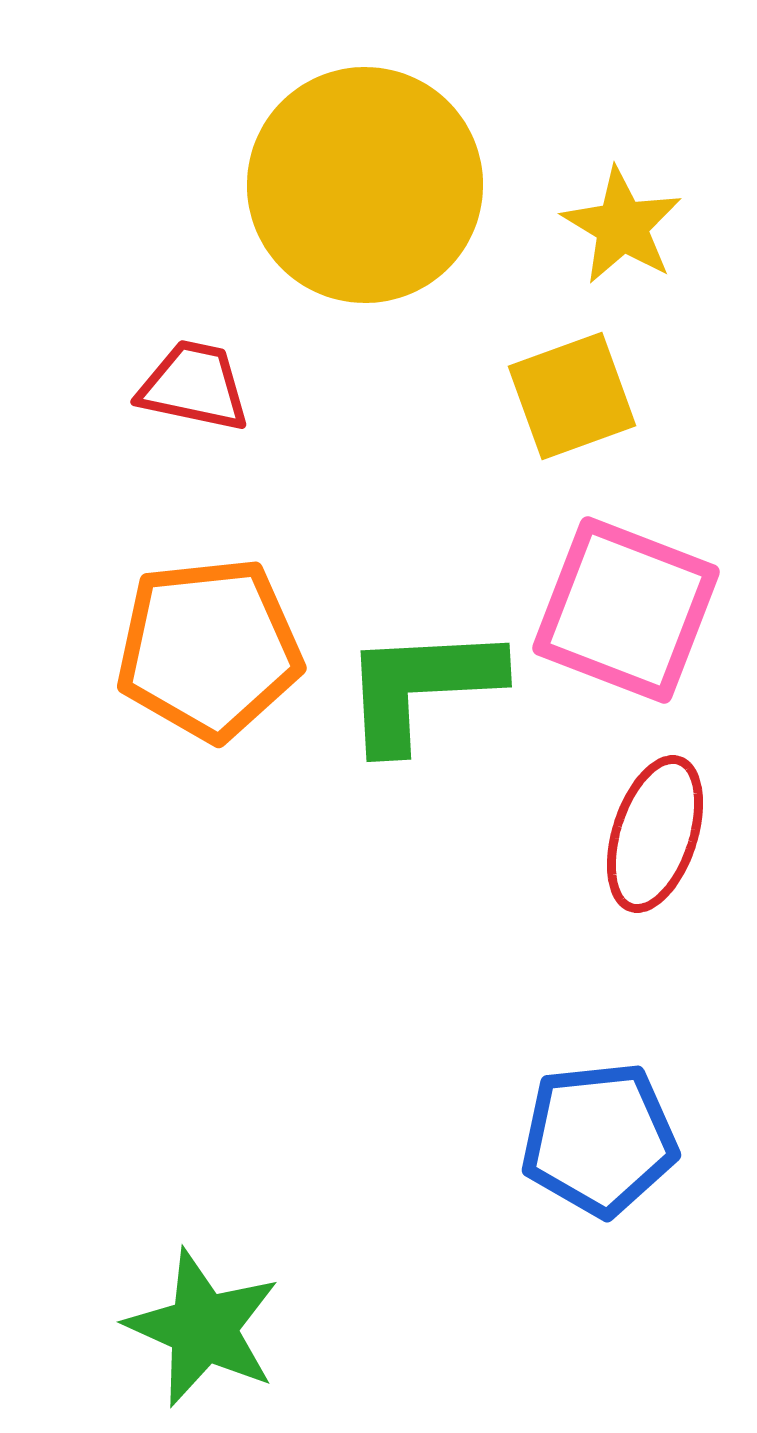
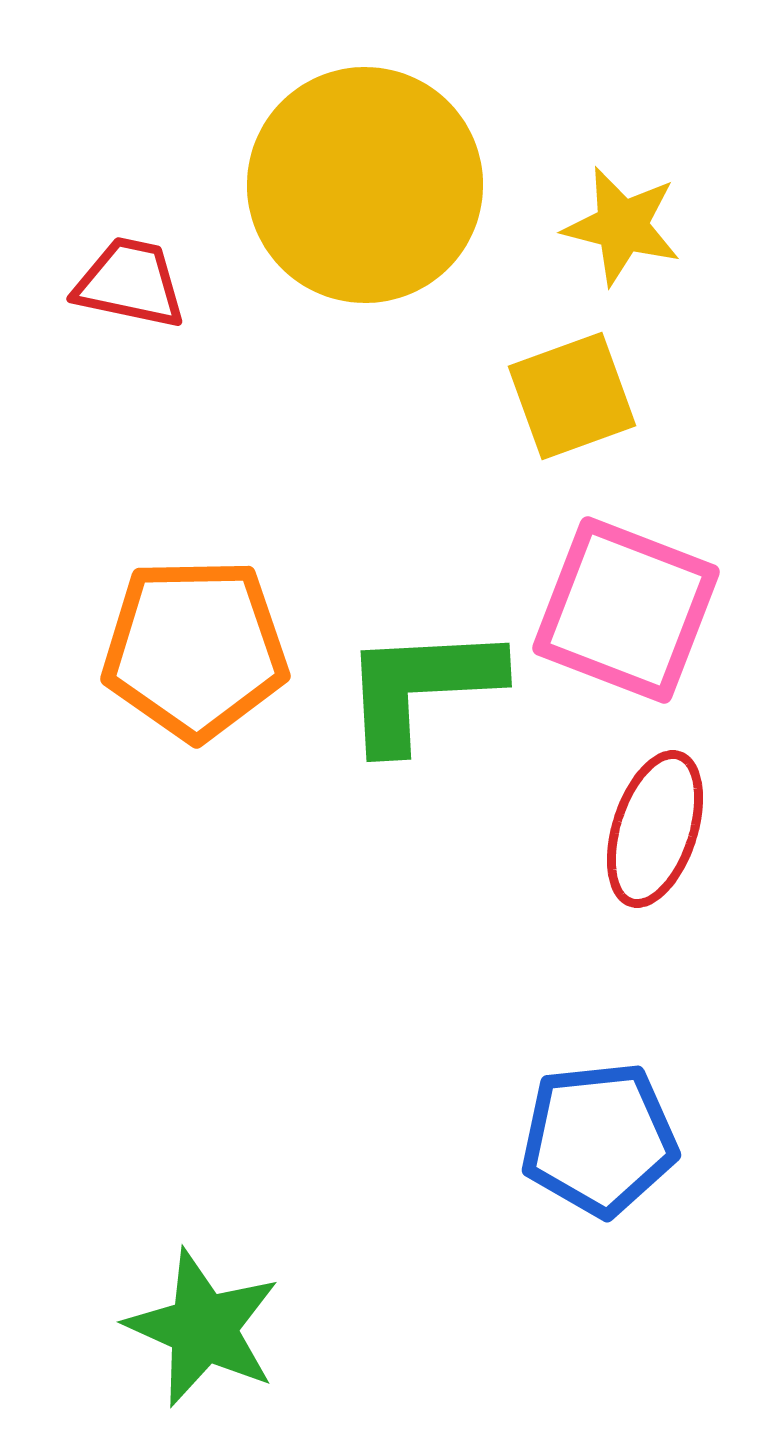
yellow star: rotated 17 degrees counterclockwise
red trapezoid: moved 64 px left, 103 px up
orange pentagon: moved 14 px left; rotated 5 degrees clockwise
red ellipse: moved 5 px up
